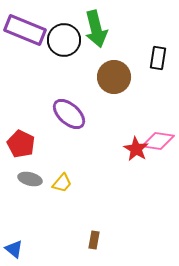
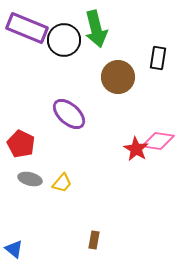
purple rectangle: moved 2 px right, 2 px up
brown circle: moved 4 px right
